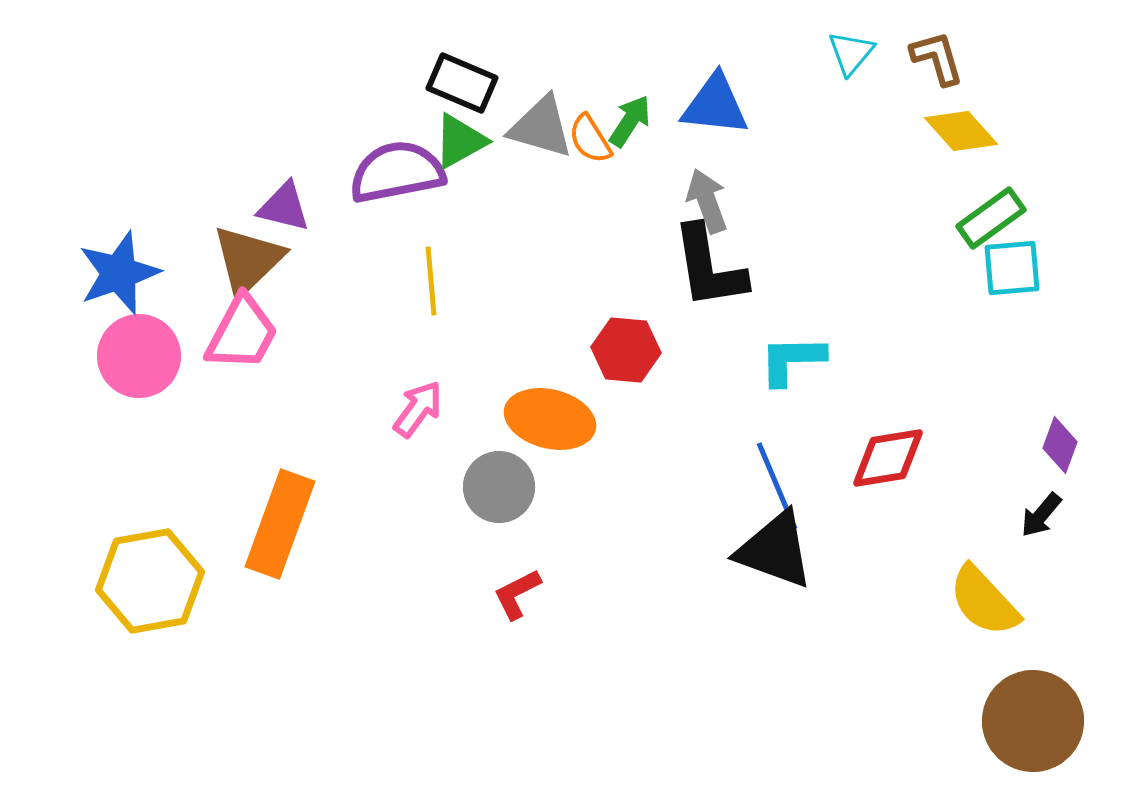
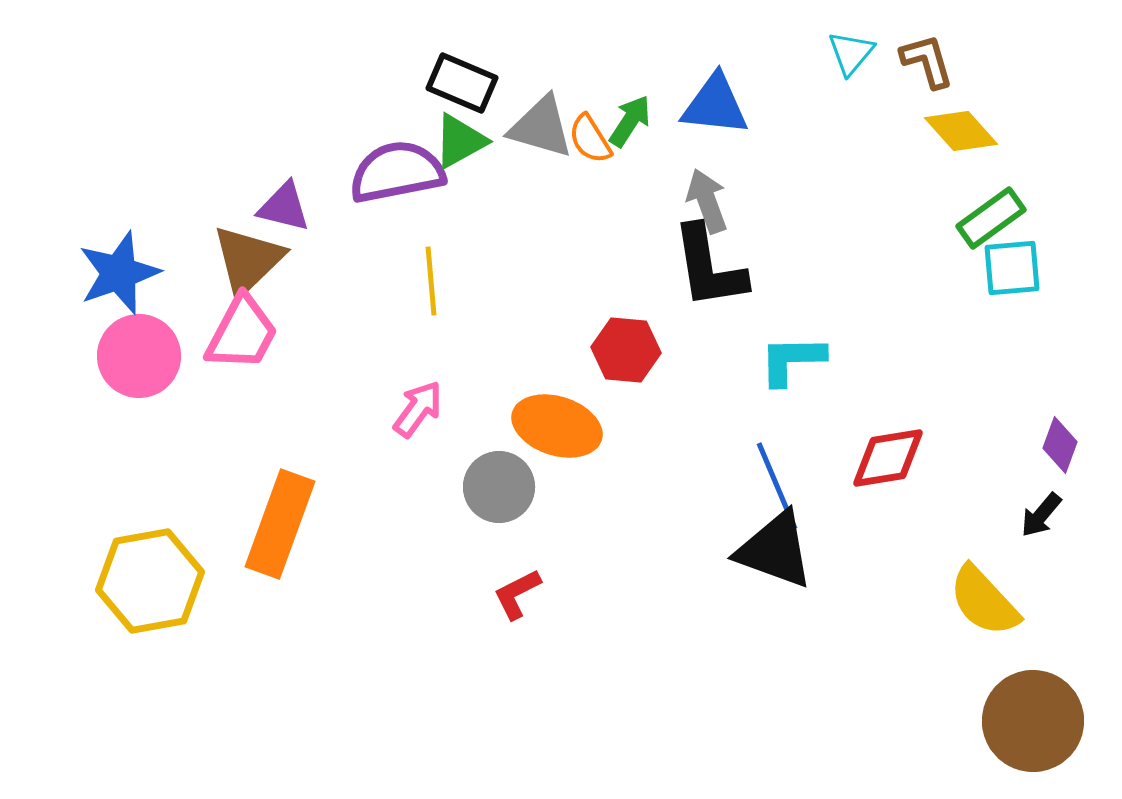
brown L-shape: moved 10 px left, 3 px down
orange ellipse: moved 7 px right, 7 px down; rotated 4 degrees clockwise
